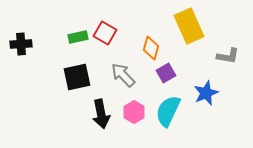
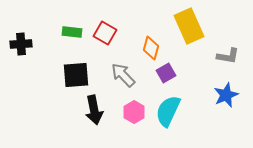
green rectangle: moved 6 px left, 5 px up; rotated 18 degrees clockwise
black square: moved 1 px left, 2 px up; rotated 8 degrees clockwise
blue star: moved 20 px right, 2 px down
black arrow: moved 7 px left, 4 px up
